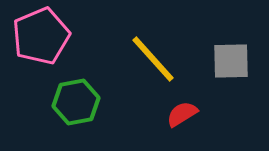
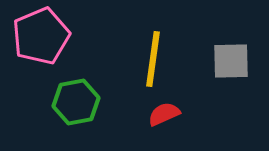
yellow line: rotated 50 degrees clockwise
red semicircle: moved 18 px left; rotated 8 degrees clockwise
